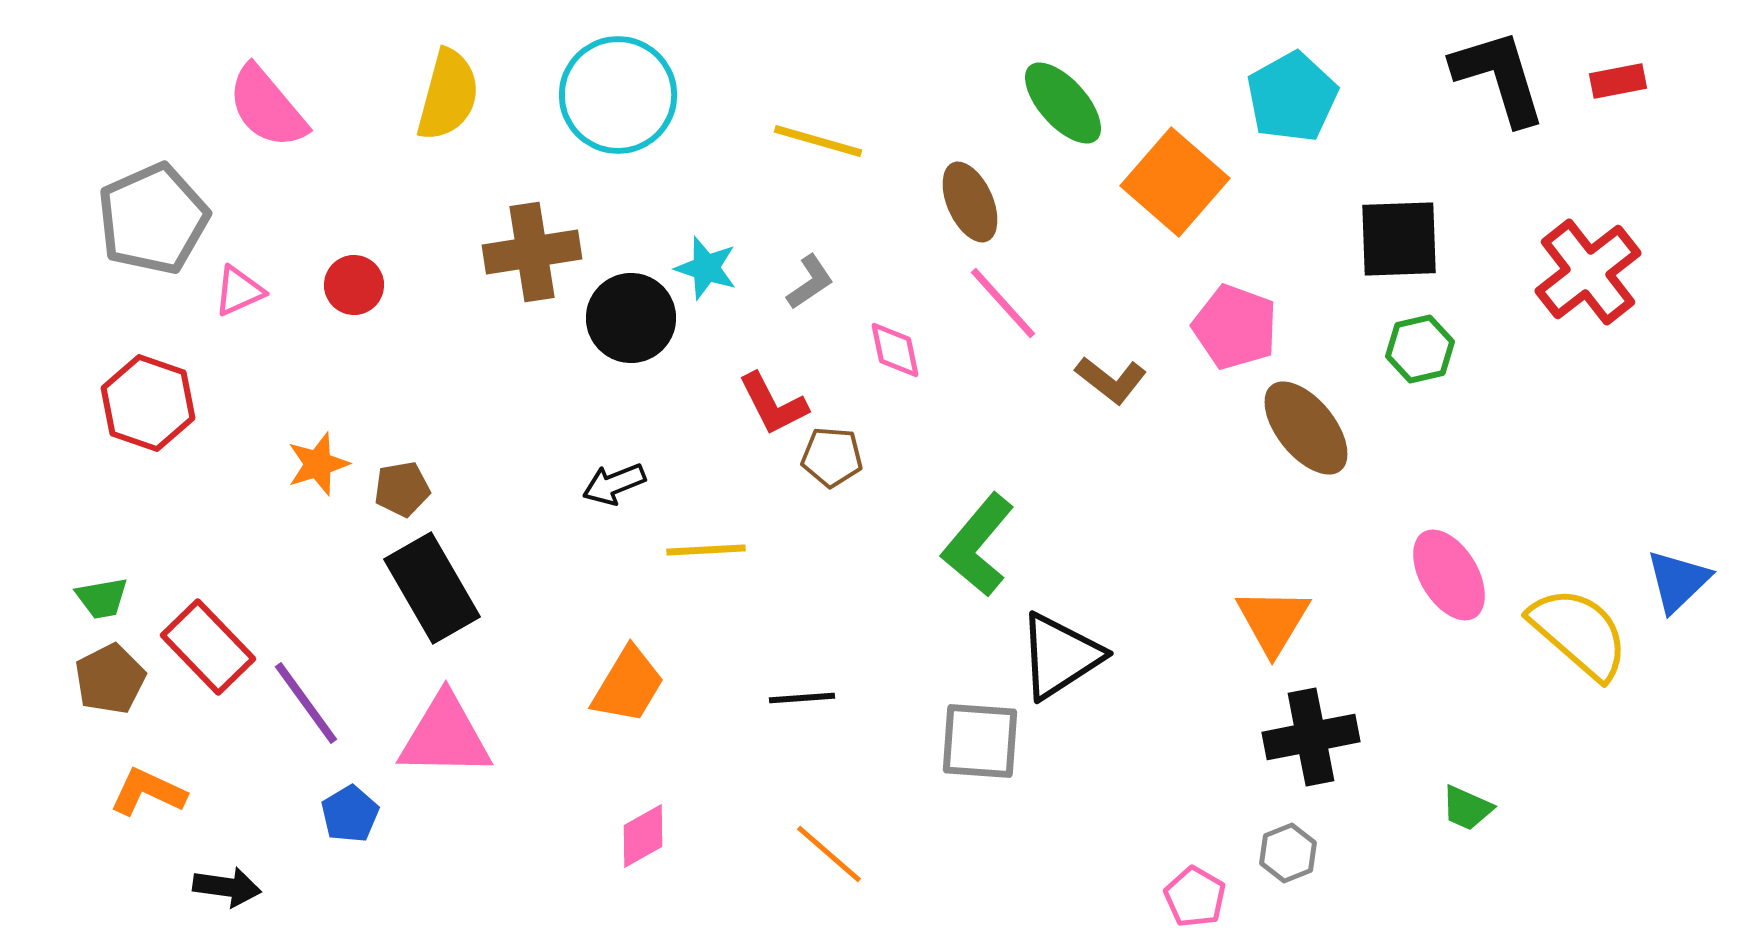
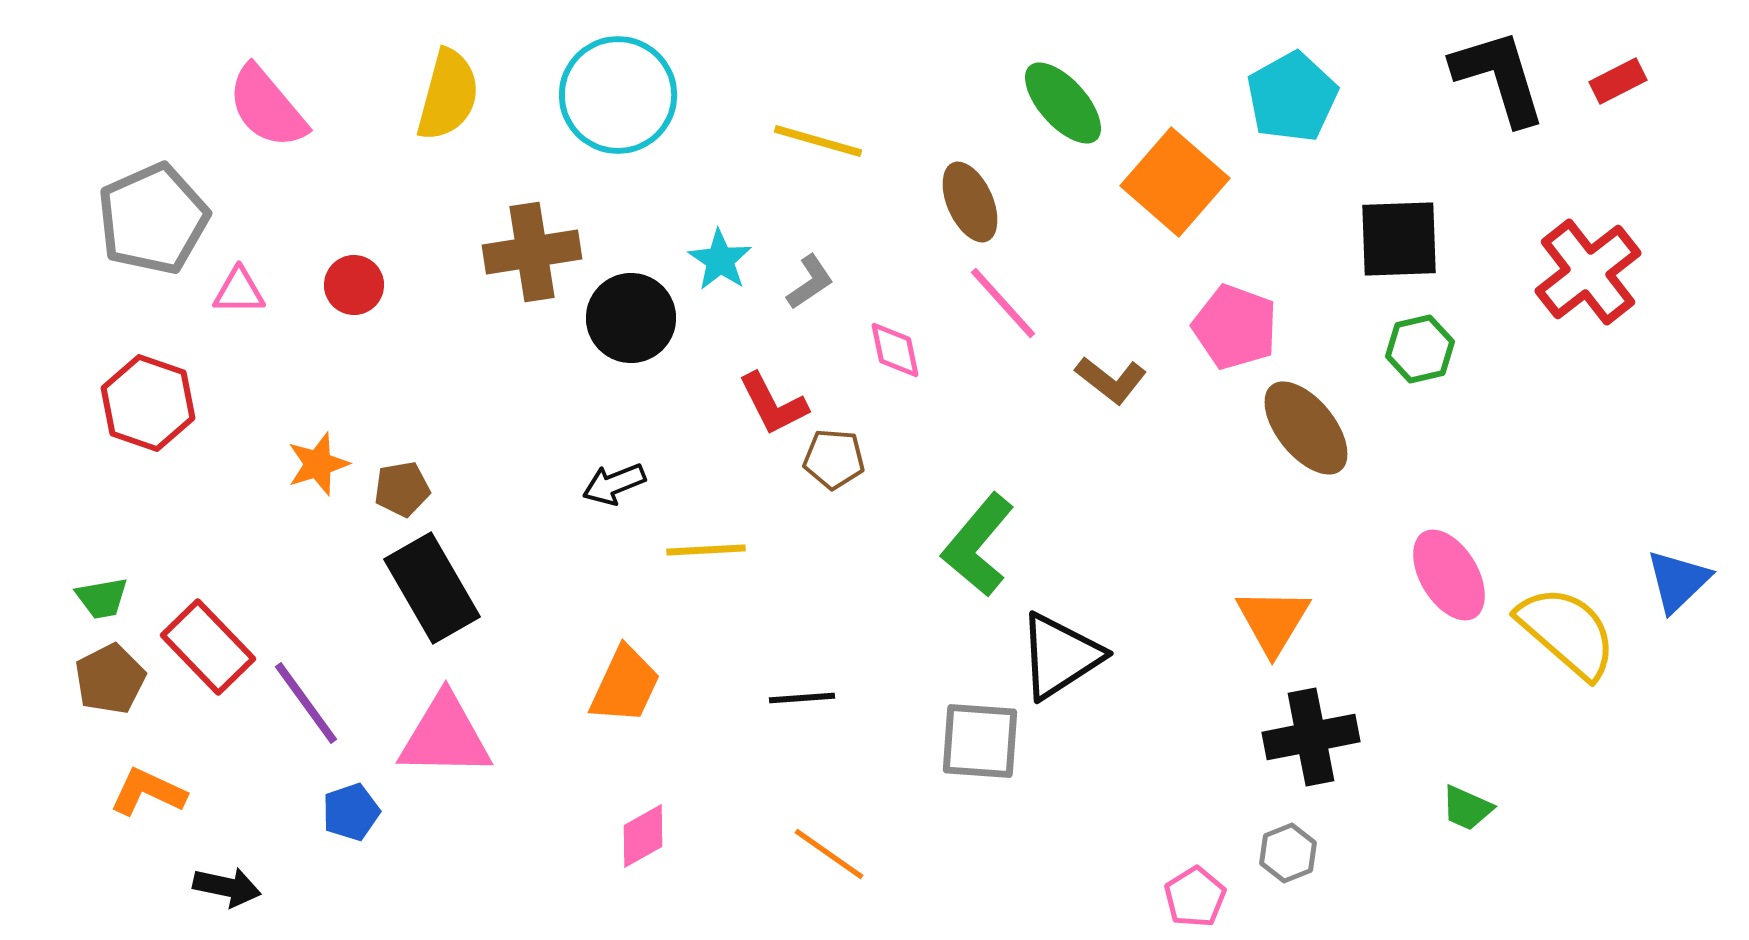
red rectangle at (1618, 81): rotated 16 degrees counterclockwise
cyan star at (706, 268): moved 14 px right, 8 px up; rotated 16 degrees clockwise
pink triangle at (239, 291): rotated 24 degrees clockwise
brown pentagon at (832, 457): moved 2 px right, 2 px down
yellow semicircle at (1579, 633): moved 12 px left, 1 px up
orange trapezoid at (628, 685): moved 3 px left; rotated 6 degrees counterclockwise
blue pentagon at (350, 814): moved 1 px right, 2 px up; rotated 12 degrees clockwise
orange line at (829, 854): rotated 6 degrees counterclockwise
black arrow at (227, 887): rotated 4 degrees clockwise
pink pentagon at (1195, 897): rotated 10 degrees clockwise
